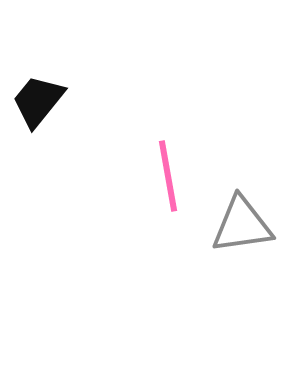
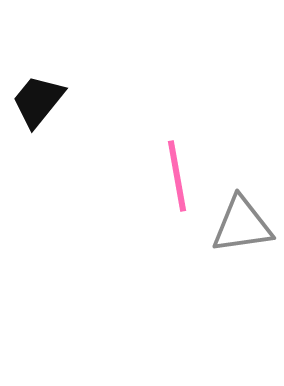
pink line: moved 9 px right
